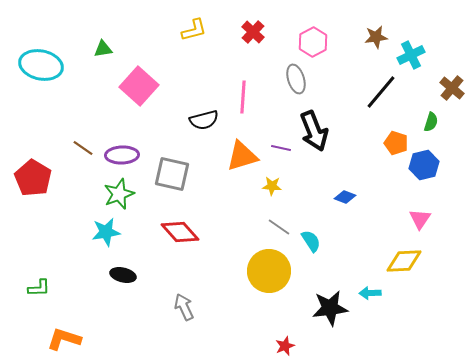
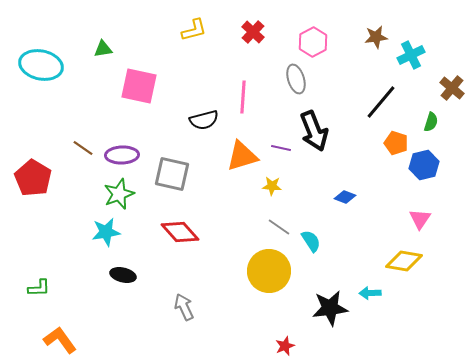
pink square: rotated 30 degrees counterclockwise
black line: moved 10 px down
yellow diamond: rotated 12 degrees clockwise
orange L-shape: moved 4 px left, 1 px down; rotated 36 degrees clockwise
